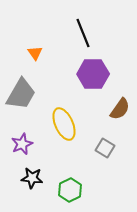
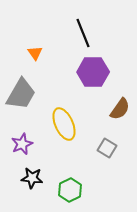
purple hexagon: moved 2 px up
gray square: moved 2 px right
